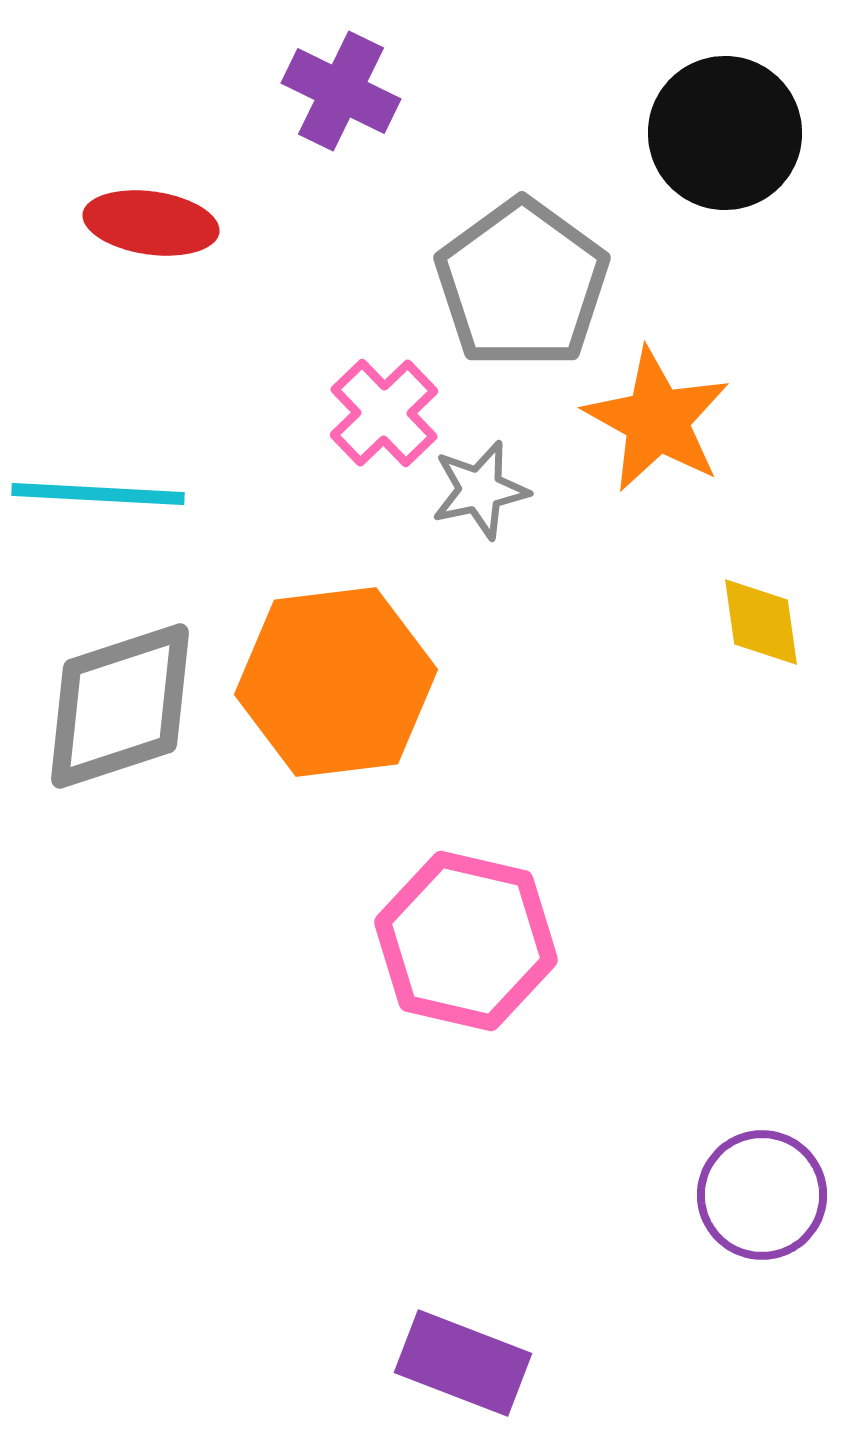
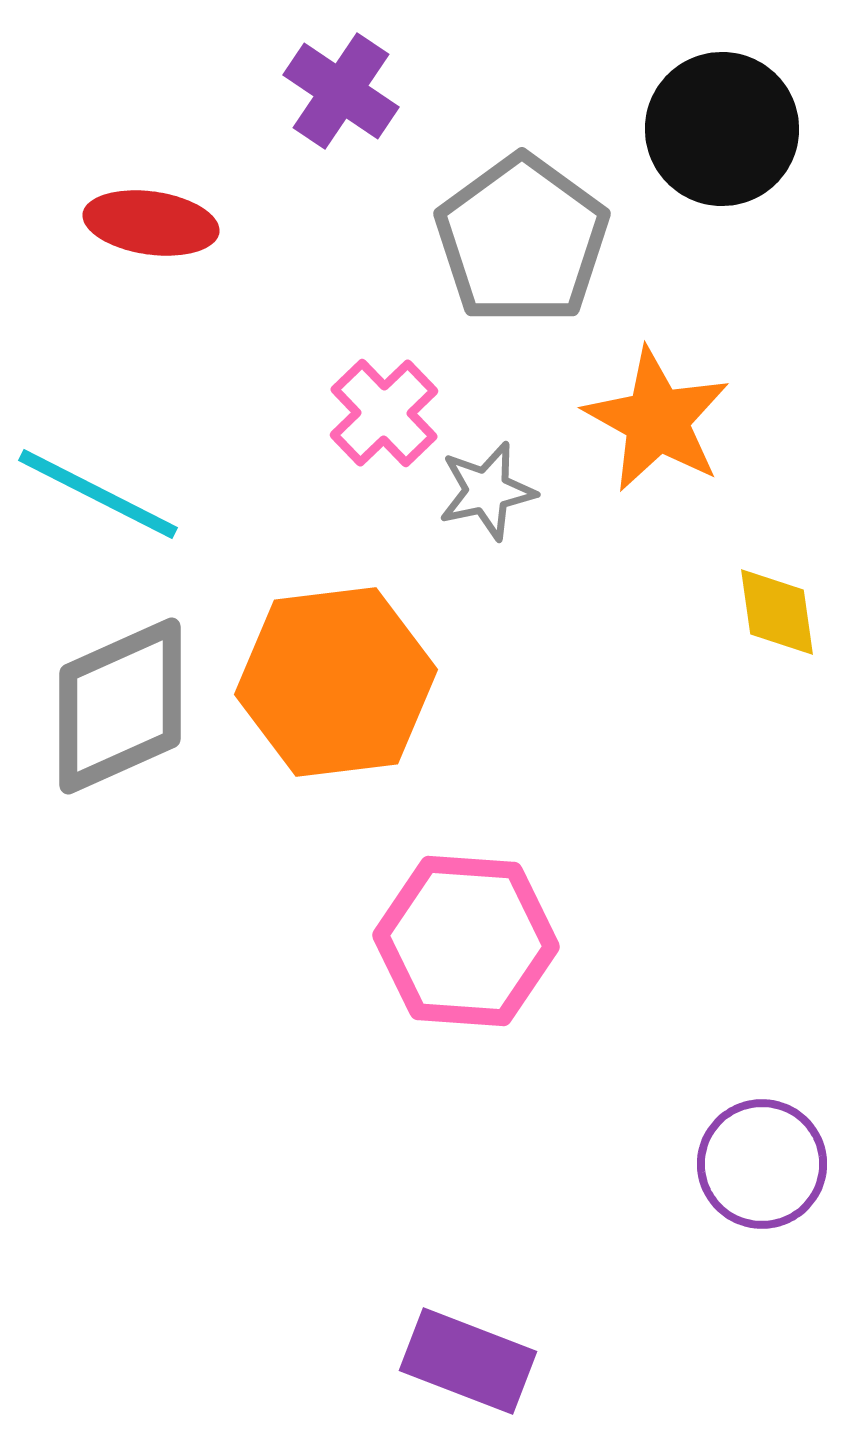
purple cross: rotated 8 degrees clockwise
black circle: moved 3 px left, 4 px up
gray pentagon: moved 44 px up
gray star: moved 7 px right, 1 px down
cyan line: rotated 24 degrees clockwise
yellow diamond: moved 16 px right, 10 px up
gray diamond: rotated 6 degrees counterclockwise
pink hexagon: rotated 9 degrees counterclockwise
purple circle: moved 31 px up
purple rectangle: moved 5 px right, 2 px up
